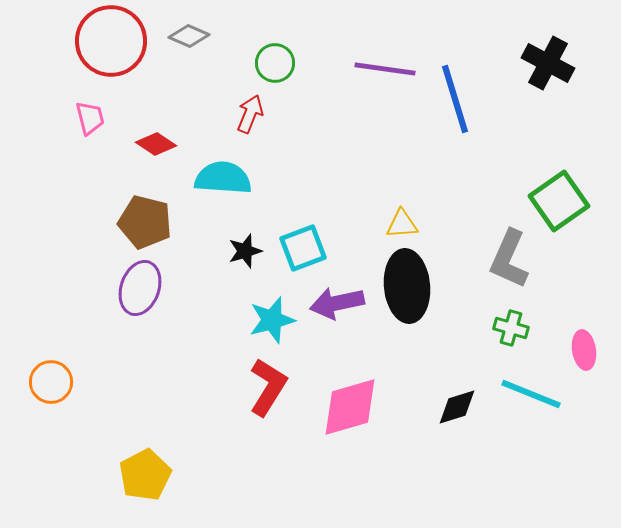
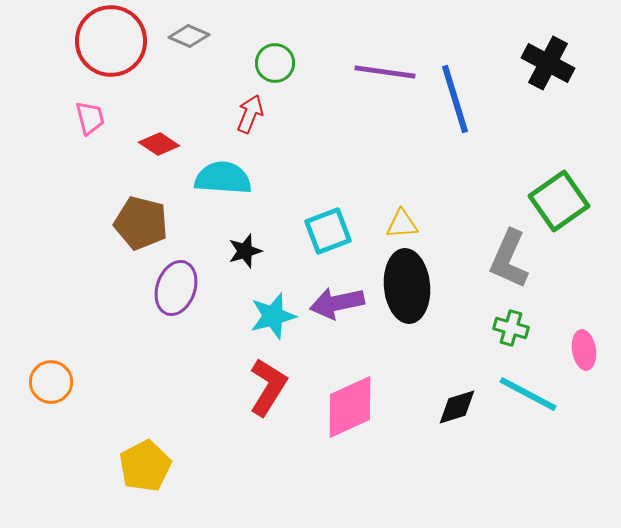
purple line: moved 3 px down
red diamond: moved 3 px right
brown pentagon: moved 4 px left, 1 px down
cyan square: moved 25 px right, 17 px up
purple ellipse: moved 36 px right
cyan star: moved 1 px right, 4 px up
cyan line: moved 3 px left; rotated 6 degrees clockwise
pink diamond: rotated 8 degrees counterclockwise
yellow pentagon: moved 9 px up
